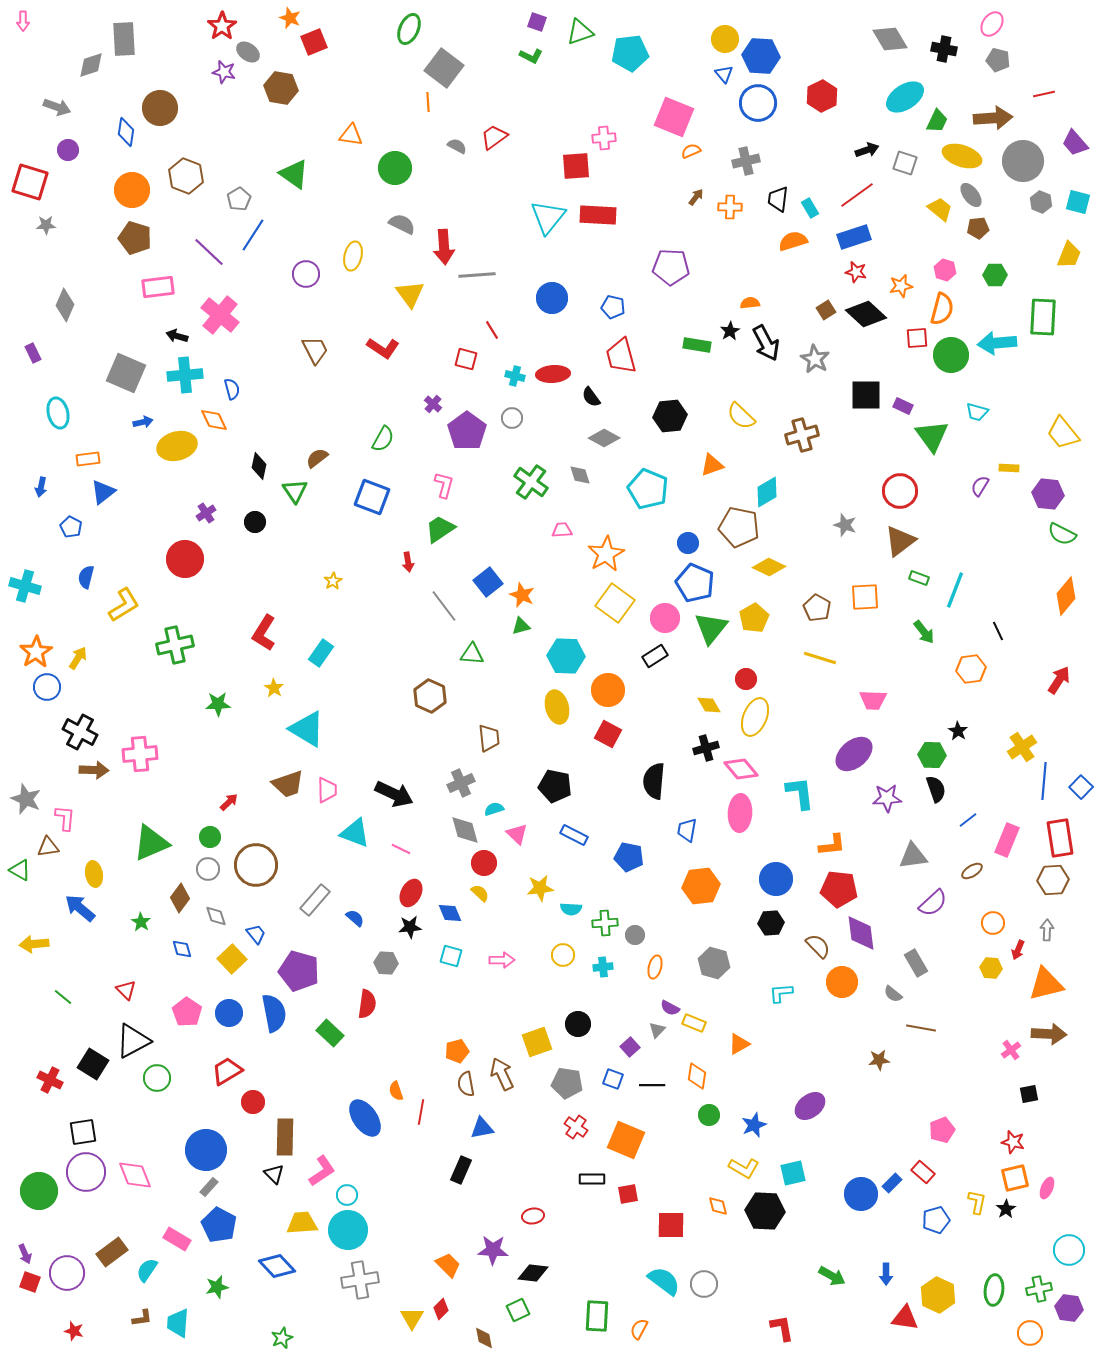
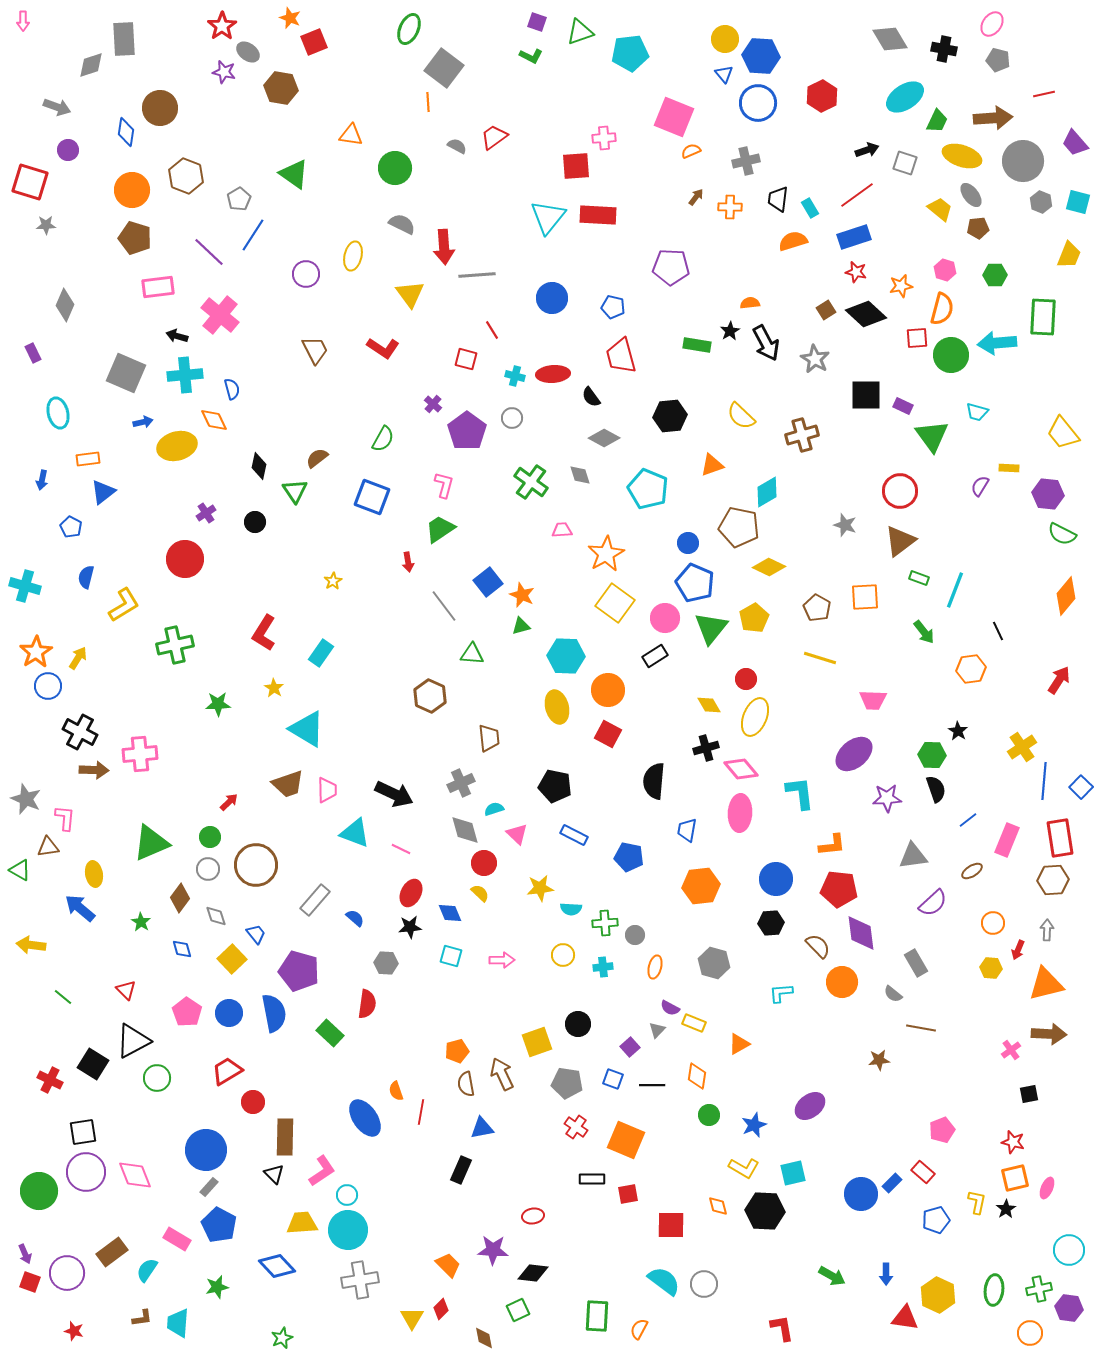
blue arrow at (41, 487): moved 1 px right, 7 px up
blue circle at (47, 687): moved 1 px right, 1 px up
yellow arrow at (34, 944): moved 3 px left, 1 px down; rotated 12 degrees clockwise
